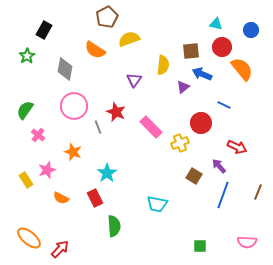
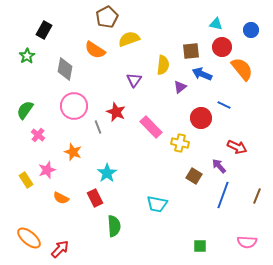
purple triangle at (183, 87): moved 3 px left
red circle at (201, 123): moved 5 px up
yellow cross at (180, 143): rotated 36 degrees clockwise
brown line at (258, 192): moved 1 px left, 4 px down
